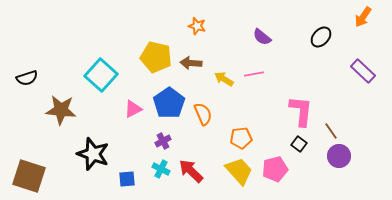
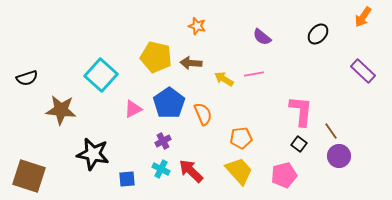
black ellipse: moved 3 px left, 3 px up
black star: rotated 8 degrees counterclockwise
pink pentagon: moved 9 px right, 6 px down
